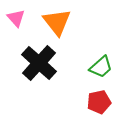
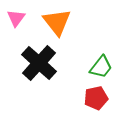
pink triangle: rotated 18 degrees clockwise
green trapezoid: rotated 10 degrees counterclockwise
red pentagon: moved 3 px left, 4 px up
